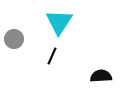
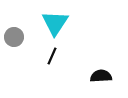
cyan triangle: moved 4 px left, 1 px down
gray circle: moved 2 px up
